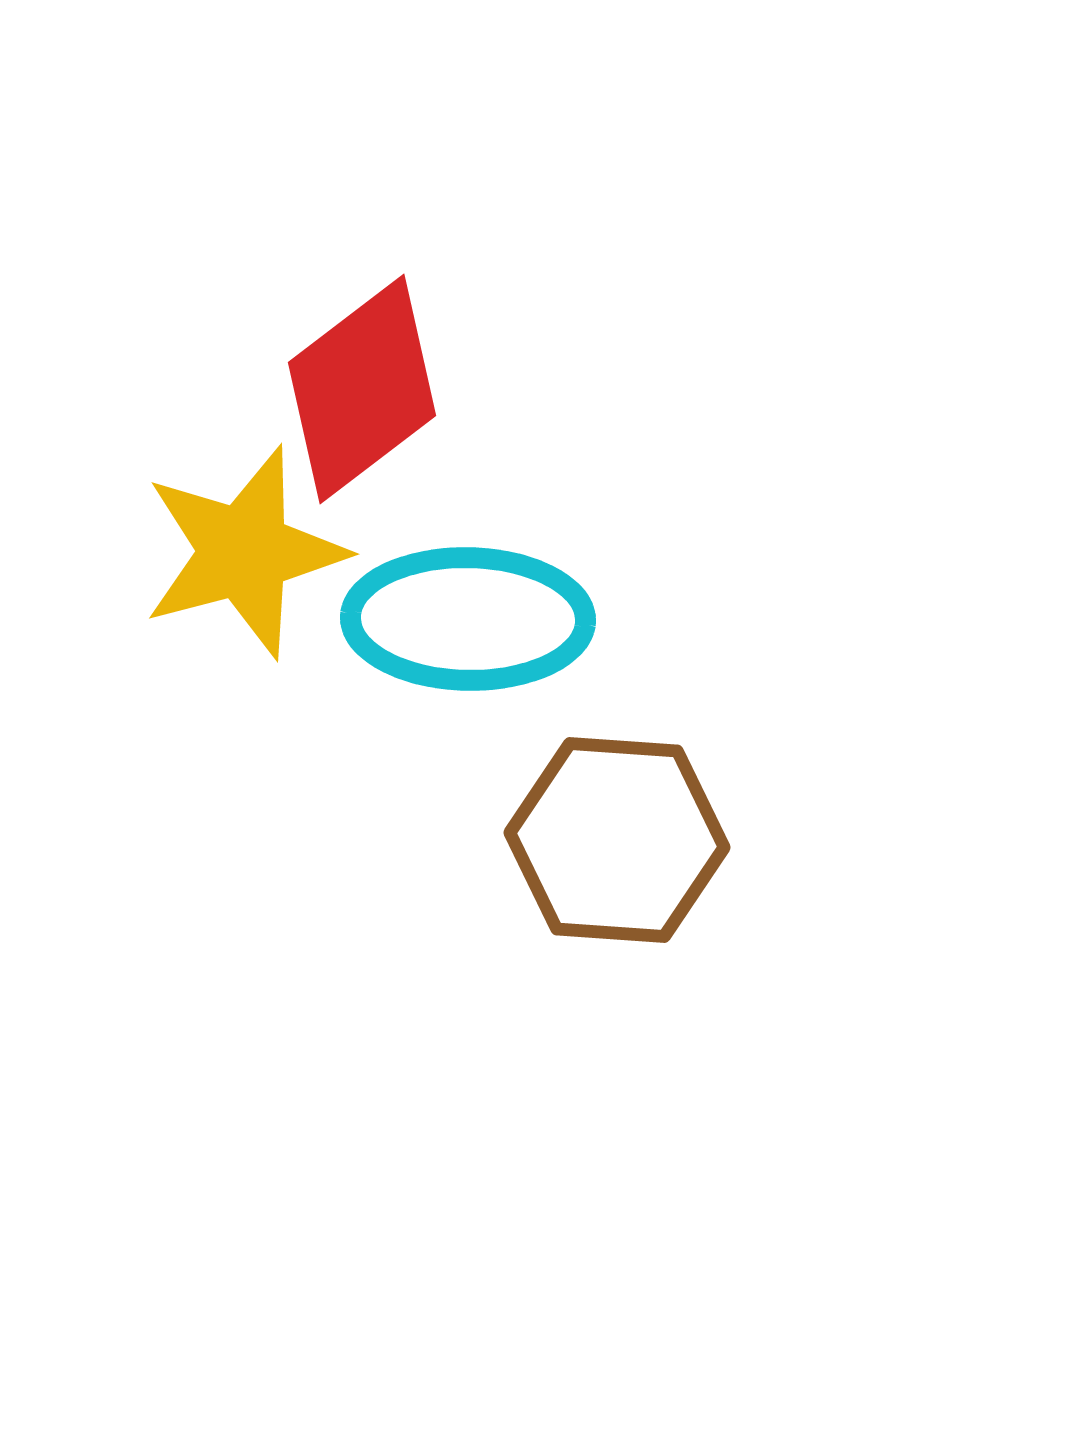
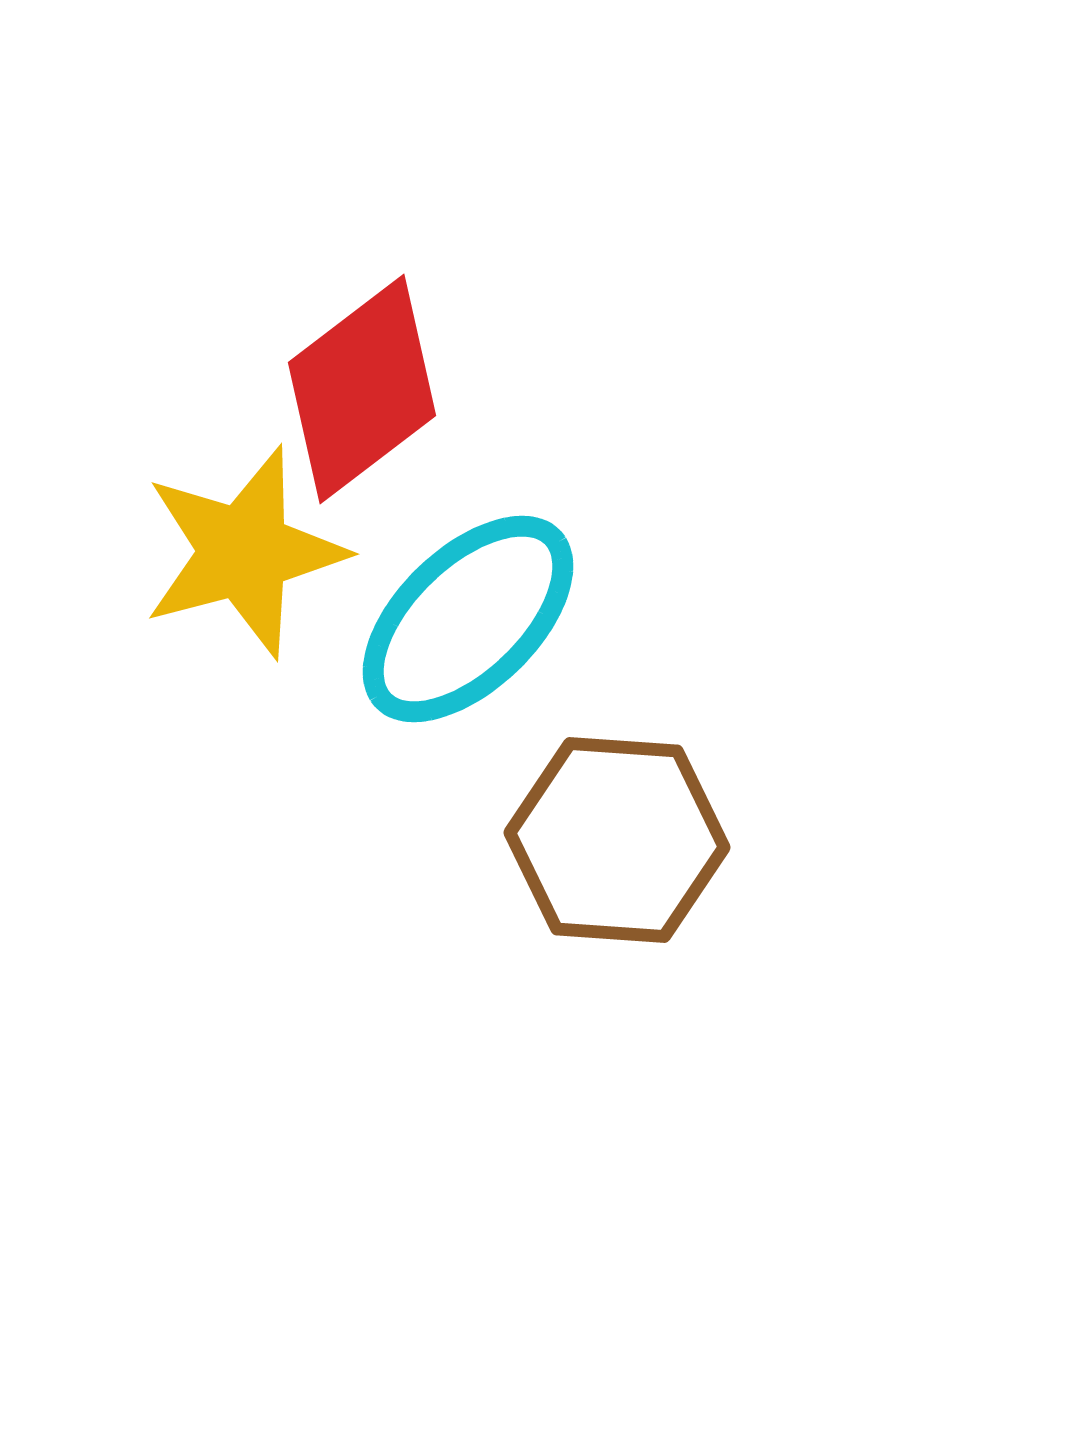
cyan ellipse: rotated 45 degrees counterclockwise
